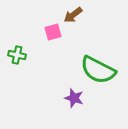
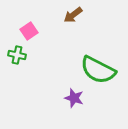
pink square: moved 24 px left, 1 px up; rotated 18 degrees counterclockwise
